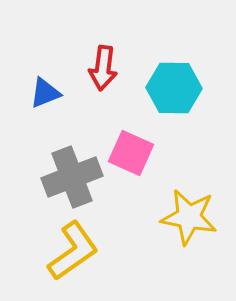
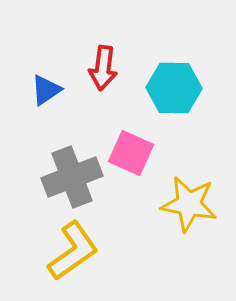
blue triangle: moved 1 px right, 3 px up; rotated 12 degrees counterclockwise
yellow star: moved 13 px up
